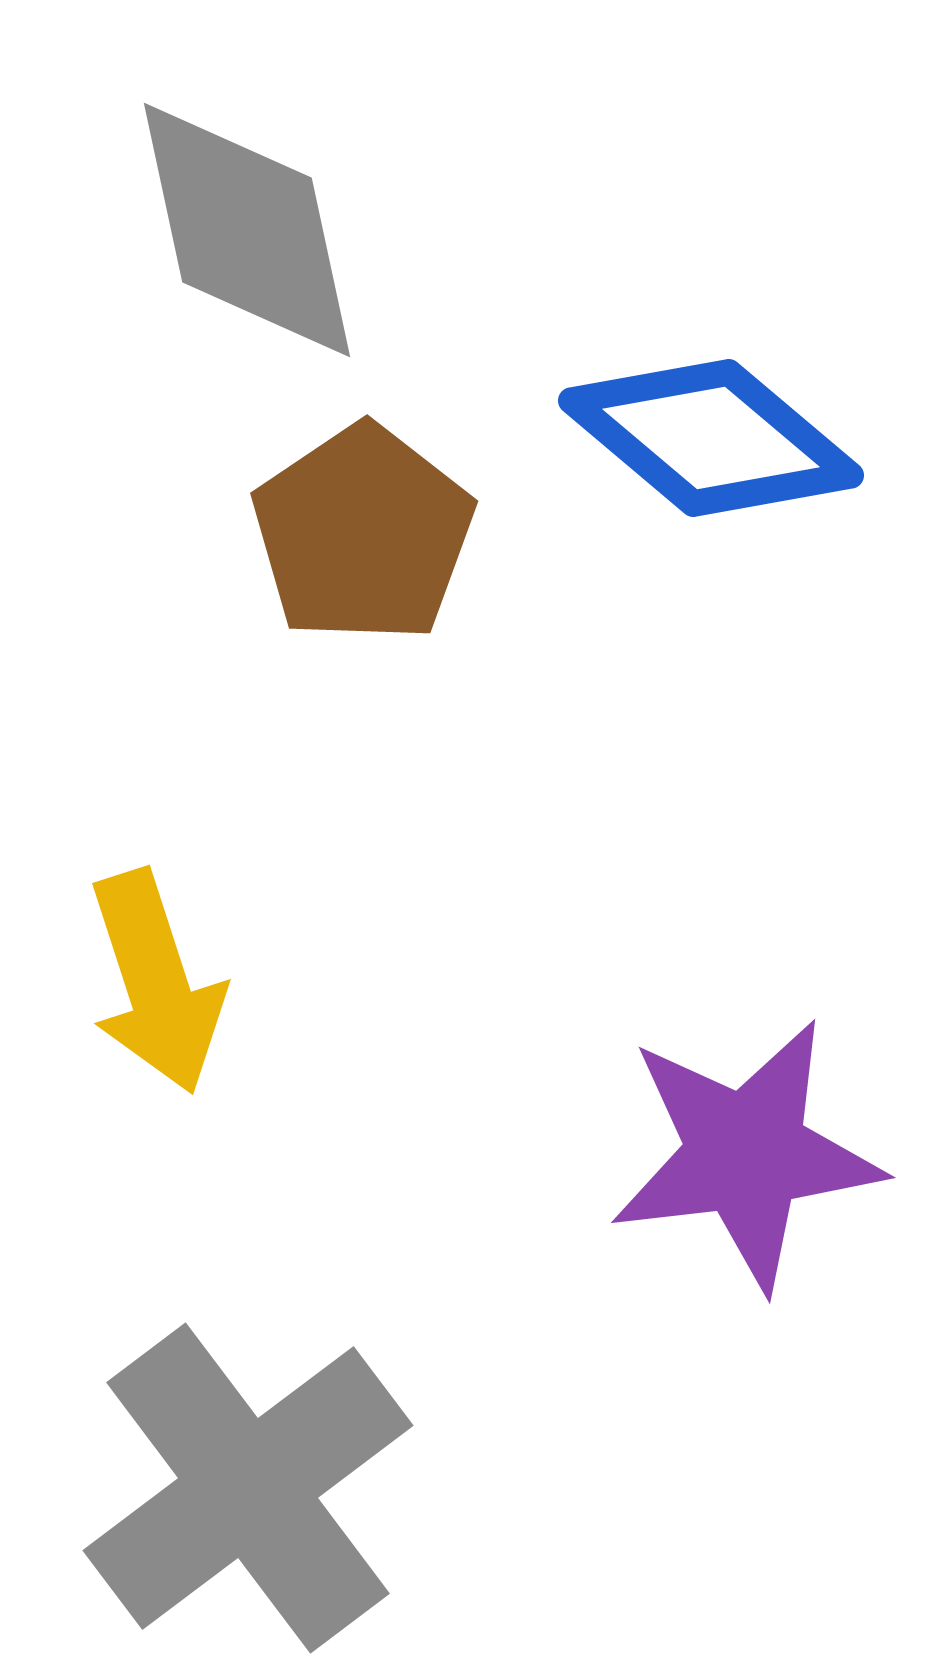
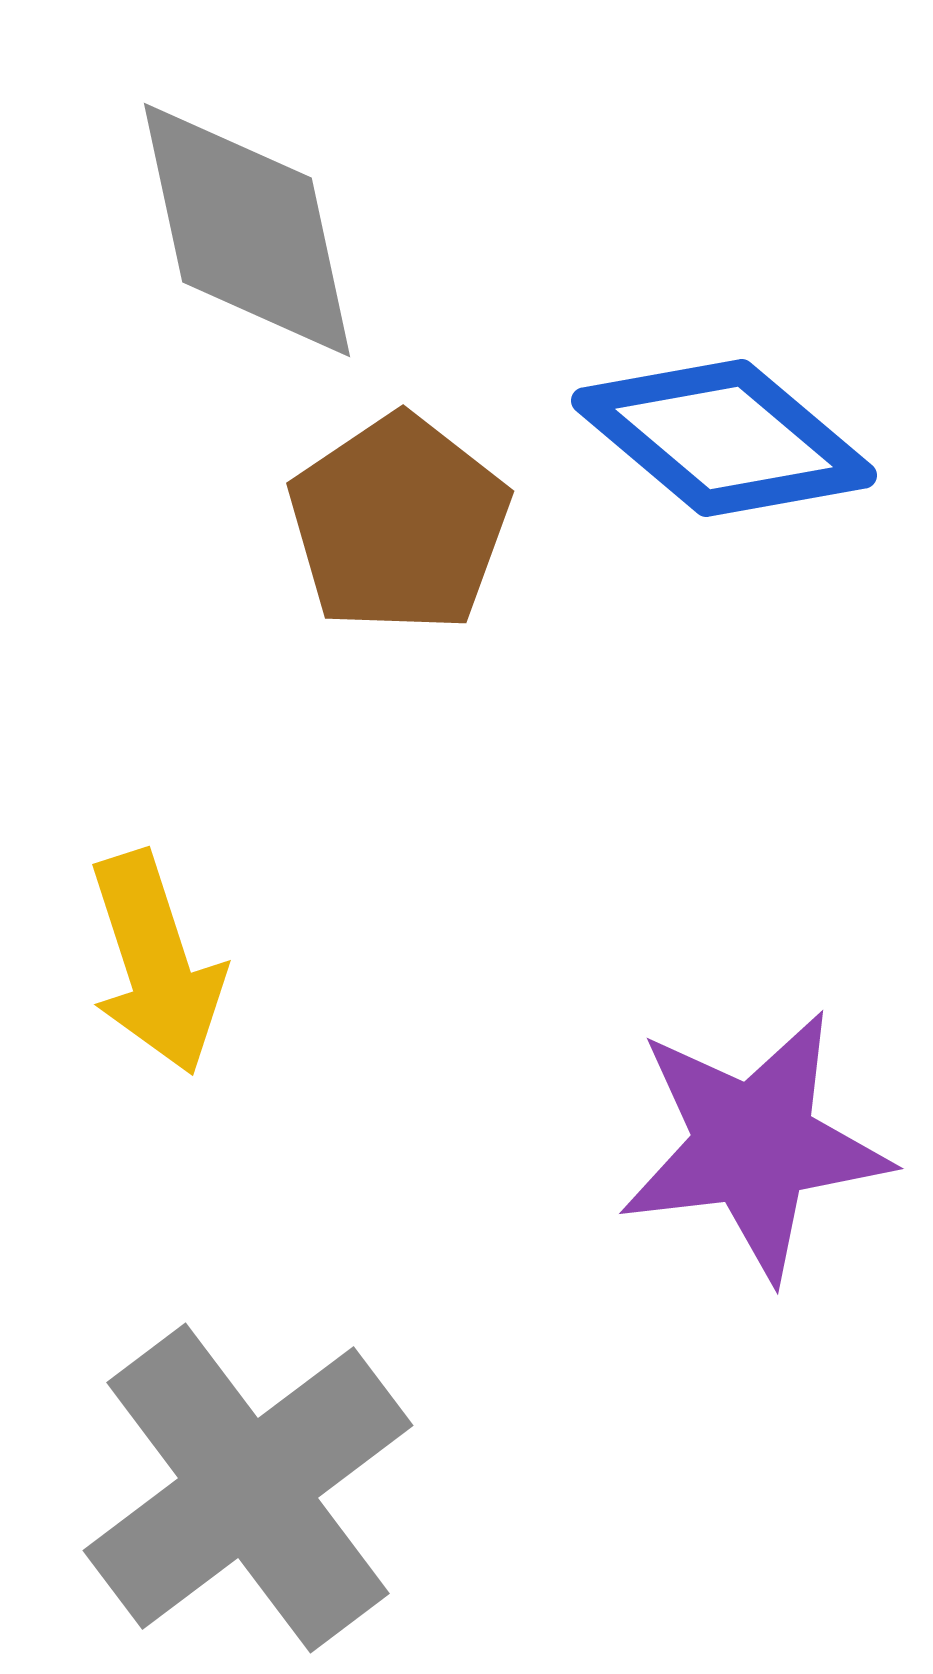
blue diamond: moved 13 px right
brown pentagon: moved 36 px right, 10 px up
yellow arrow: moved 19 px up
purple star: moved 8 px right, 9 px up
